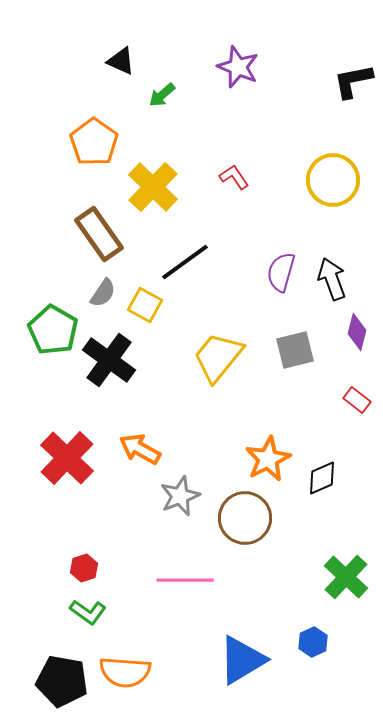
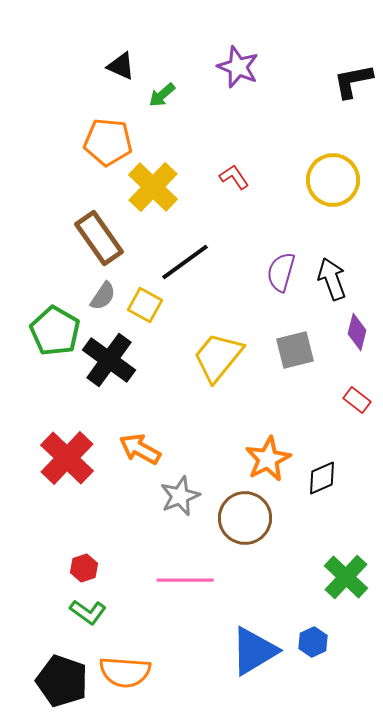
black triangle: moved 5 px down
orange pentagon: moved 14 px right; rotated 30 degrees counterclockwise
brown rectangle: moved 4 px down
gray semicircle: moved 3 px down
green pentagon: moved 2 px right, 1 px down
blue triangle: moved 12 px right, 9 px up
black pentagon: rotated 9 degrees clockwise
